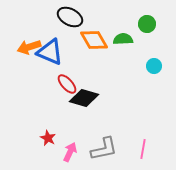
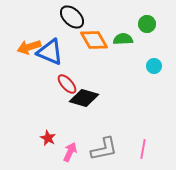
black ellipse: moved 2 px right; rotated 15 degrees clockwise
